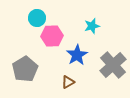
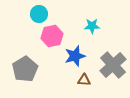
cyan circle: moved 2 px right, 4 px up
cyan star: rotated 14 degrees clockwise
pink hexagon: rotated 10 degrees counterclockwise
blue star: moved 2 px left, 1 px down; rotated 15 degrees clockwise
brown triangle: moved 16 px right, 2 px up; rotated 32 degrees clockwise
